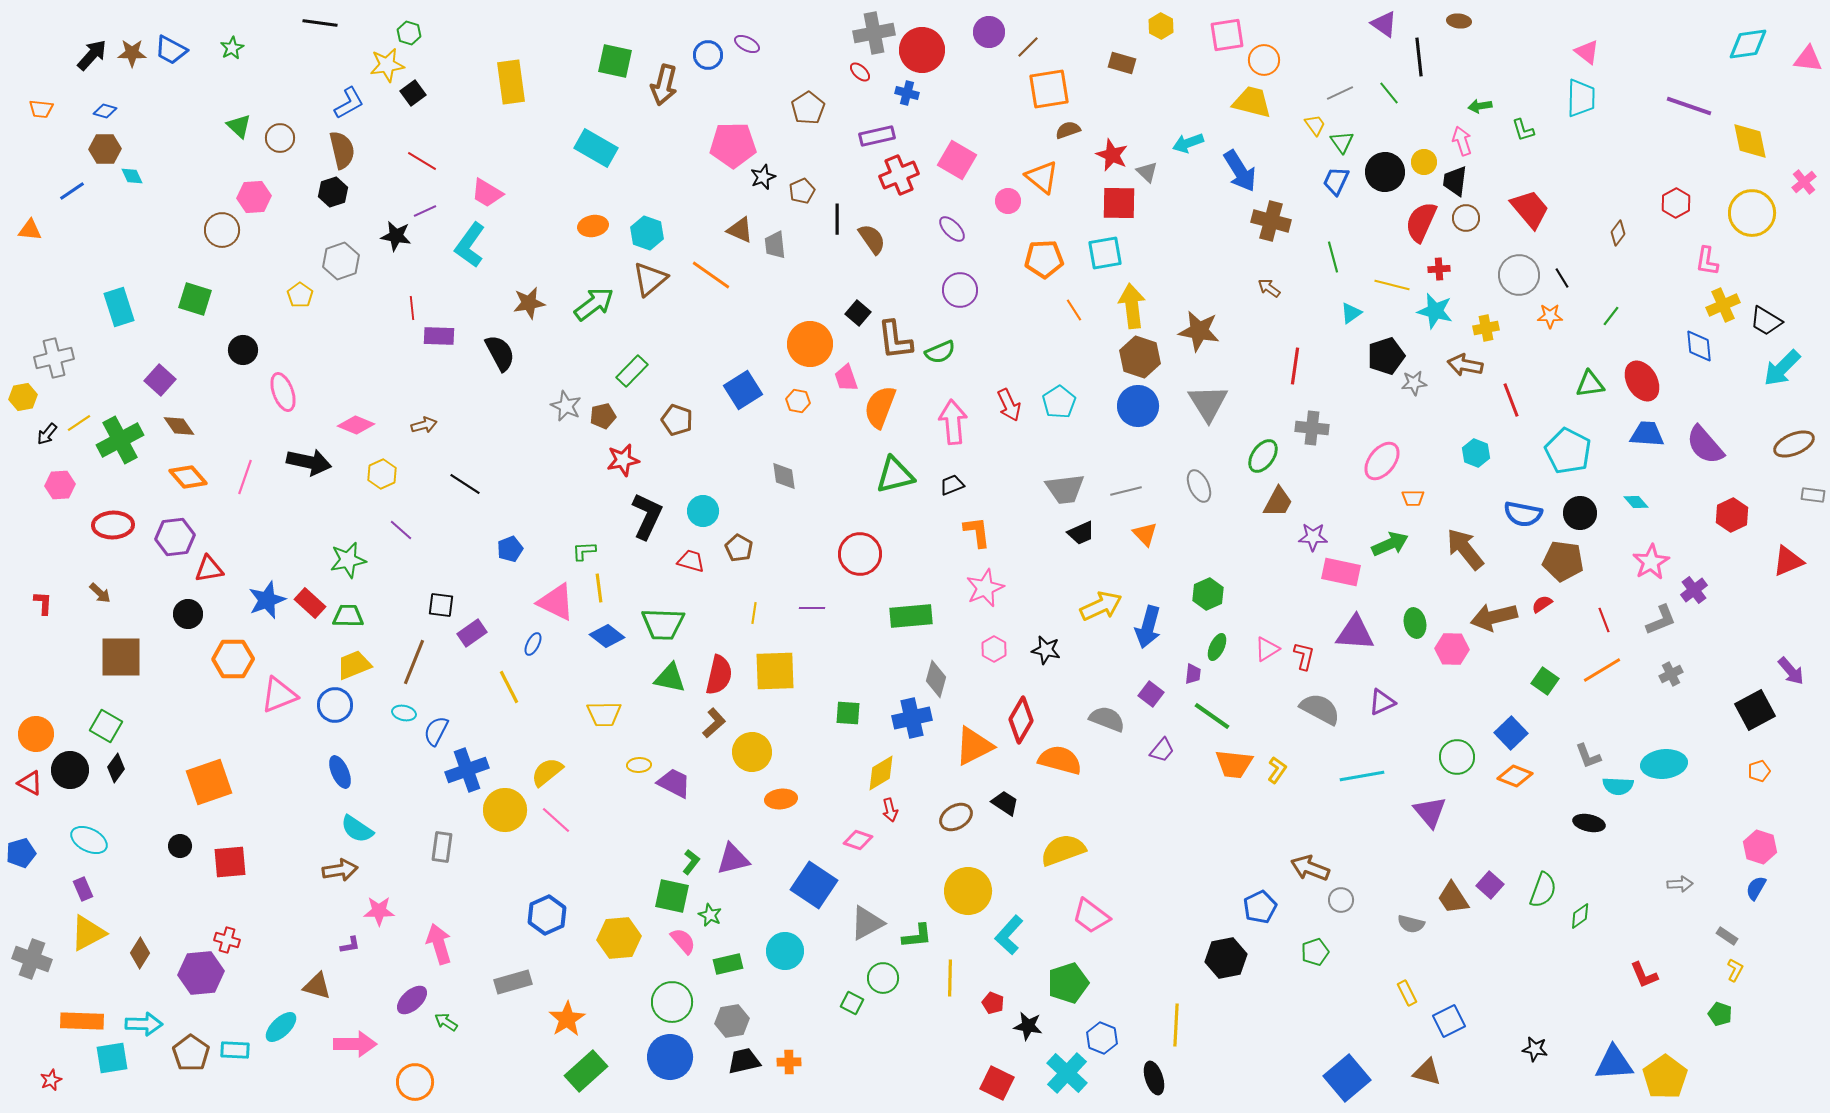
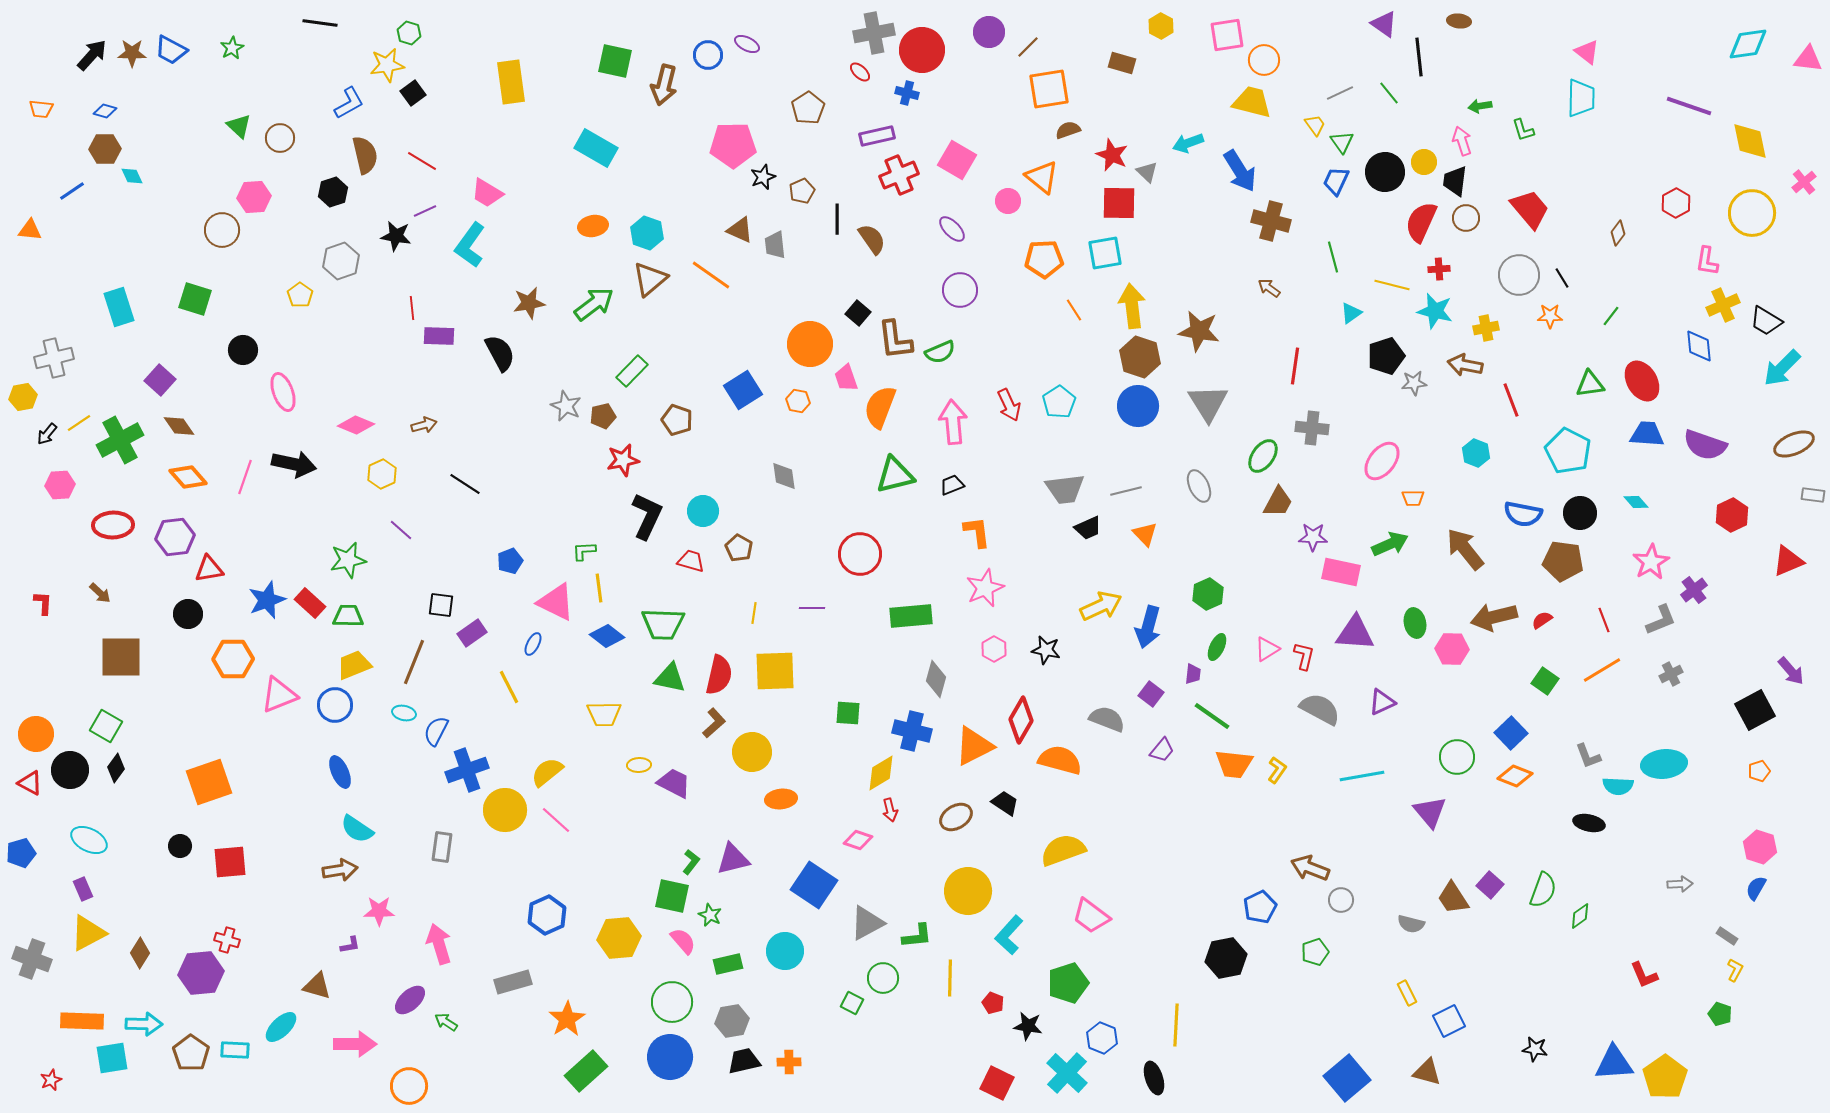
brown semicircle at (342, 150): moved 23 px right, 5 px down
purple semicircle at (1705, 445): rotated 30 degrees counterclockwise
black arrow at (309, 462): moved 15 px left, 2 px down
black trapezoid at (1081, 533): moved 7 px right, 5 px up
blue pentagon at (510, 549): moved 12 px down
red semicircle at (1542, 604): moved 16 px down
blue cross at (912, 718): moved 13 px down; rotated 27 degrees clockwise
purple ellipse at (412, 1000): moved 2 px left
orange circle at (415, 1082): moved 6 px left, 4 px down
